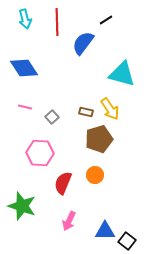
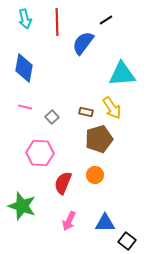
blue diamond: rotated 44 degrees clockwise
cyan triangle: rotated 20 degrees counterclockwise
yellow arrow: moved 2 px right, 1 px up
blue triangle: moved 8 px up
